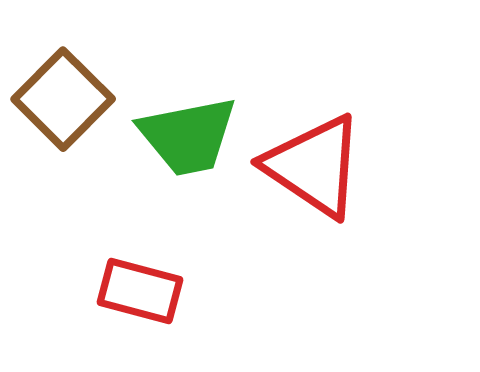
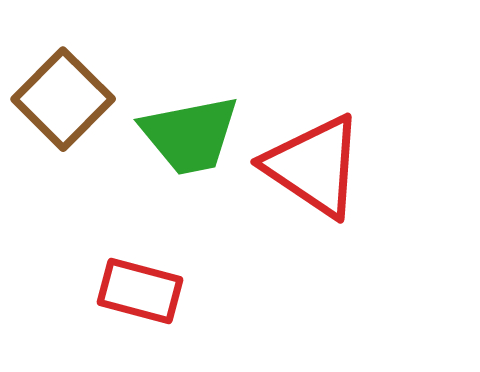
green trapezoid: moved 2 px right, 1 px up
